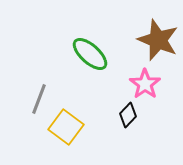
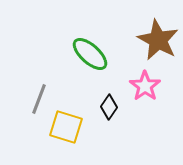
brown star: rotated 6 degrees clockwise
pink star: moved 2 px down
black diamond: moved 19 px left, 8 px up; rotated 10 degrees counterclockwise
yellow square: rotated 20 degrees counterclockwise
